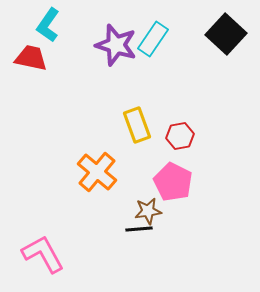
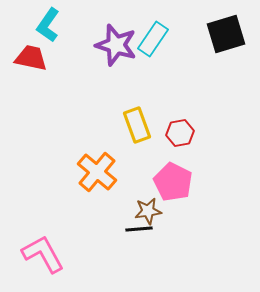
black square: rotated 30 degrees clockwise
red hexagon: moved 3 px up
